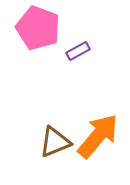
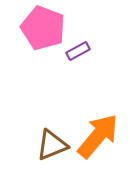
pink pentagon: moved 5 px right
brown triangle: moved 3 px left, 3 px down
